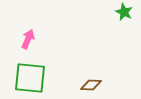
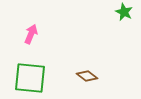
pink arrow: moved 3 px right, 5 px up
brown diamond: moved 4 px left, 9 px up; rotated 35 degrees clockwise
